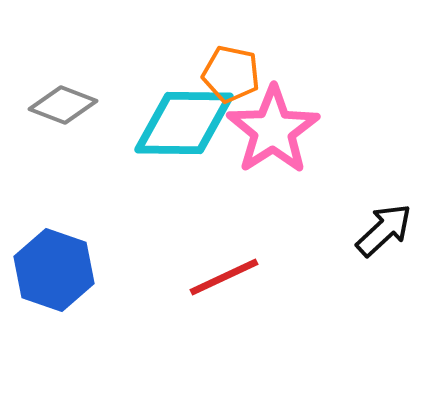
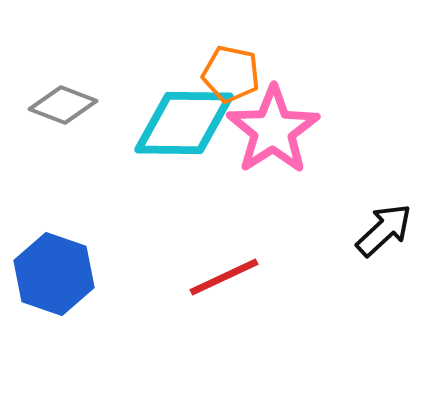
blue hexagon: moved 4 px down
